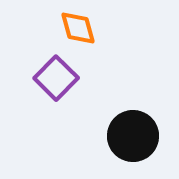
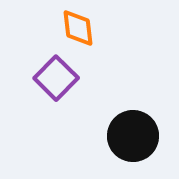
orange diamond: rotated 9 degrees clockwise
